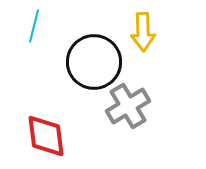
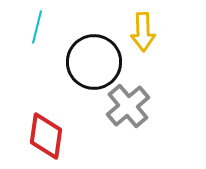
cyan line: moved 3 px right, 1 px down
gray cross: rotated 9 degrees counterclockwise
red diamond: rotated 15 degrees clockwise
